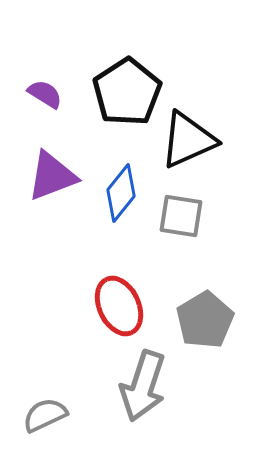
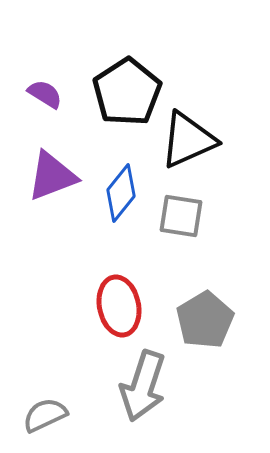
red ellipse: rotated 14 degrees clockwise
